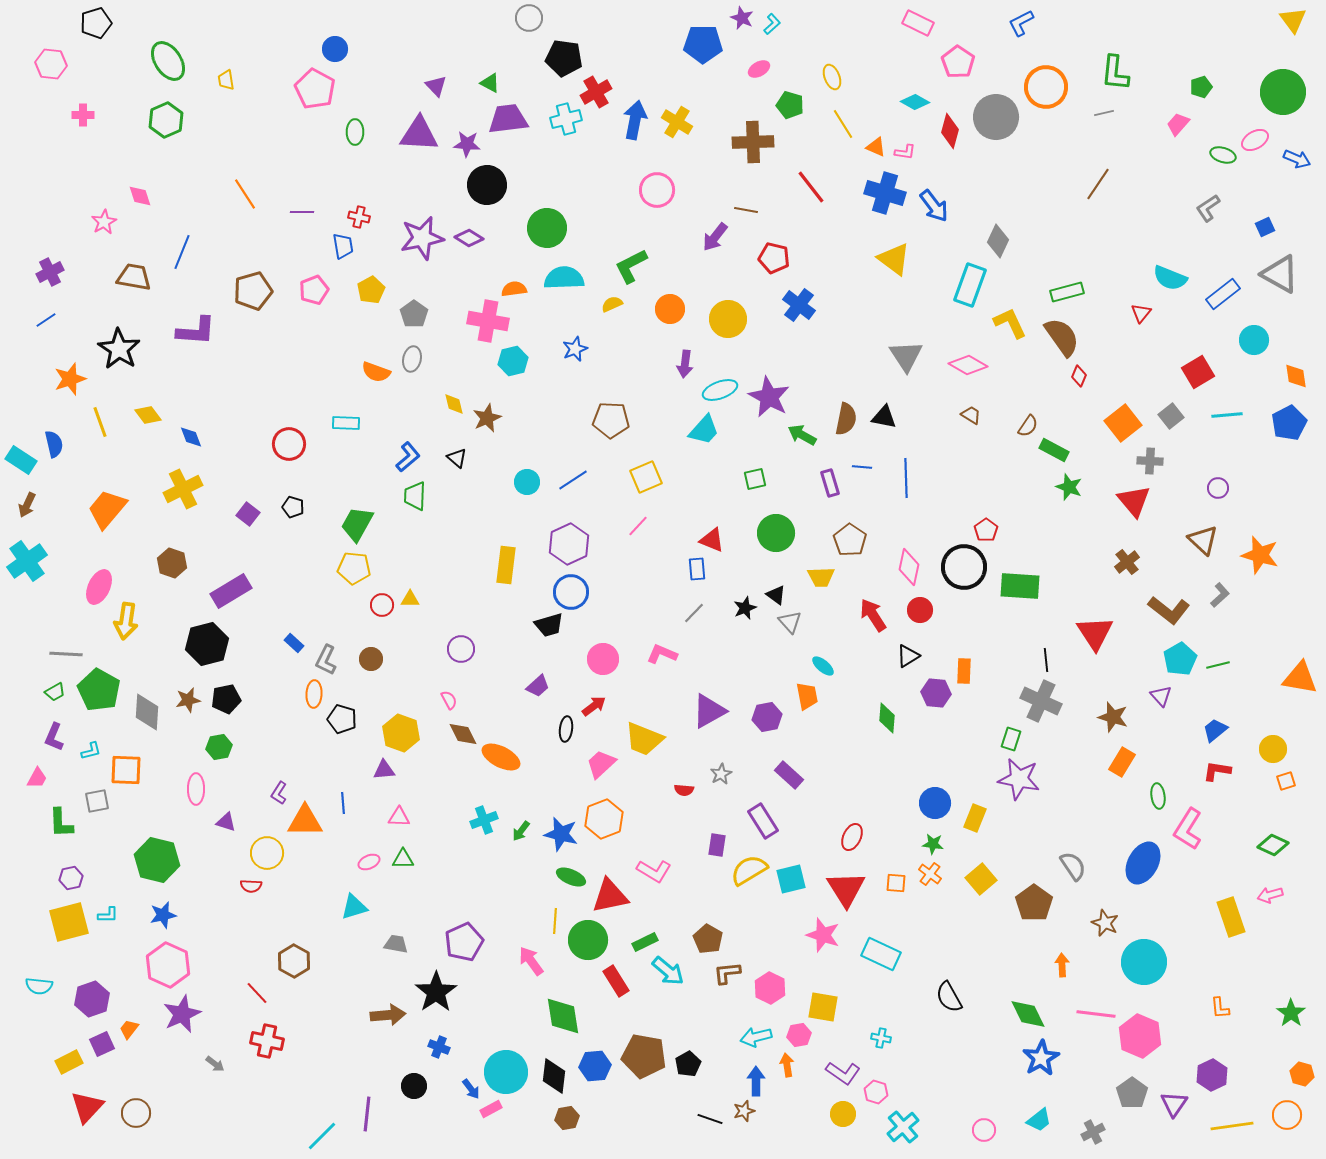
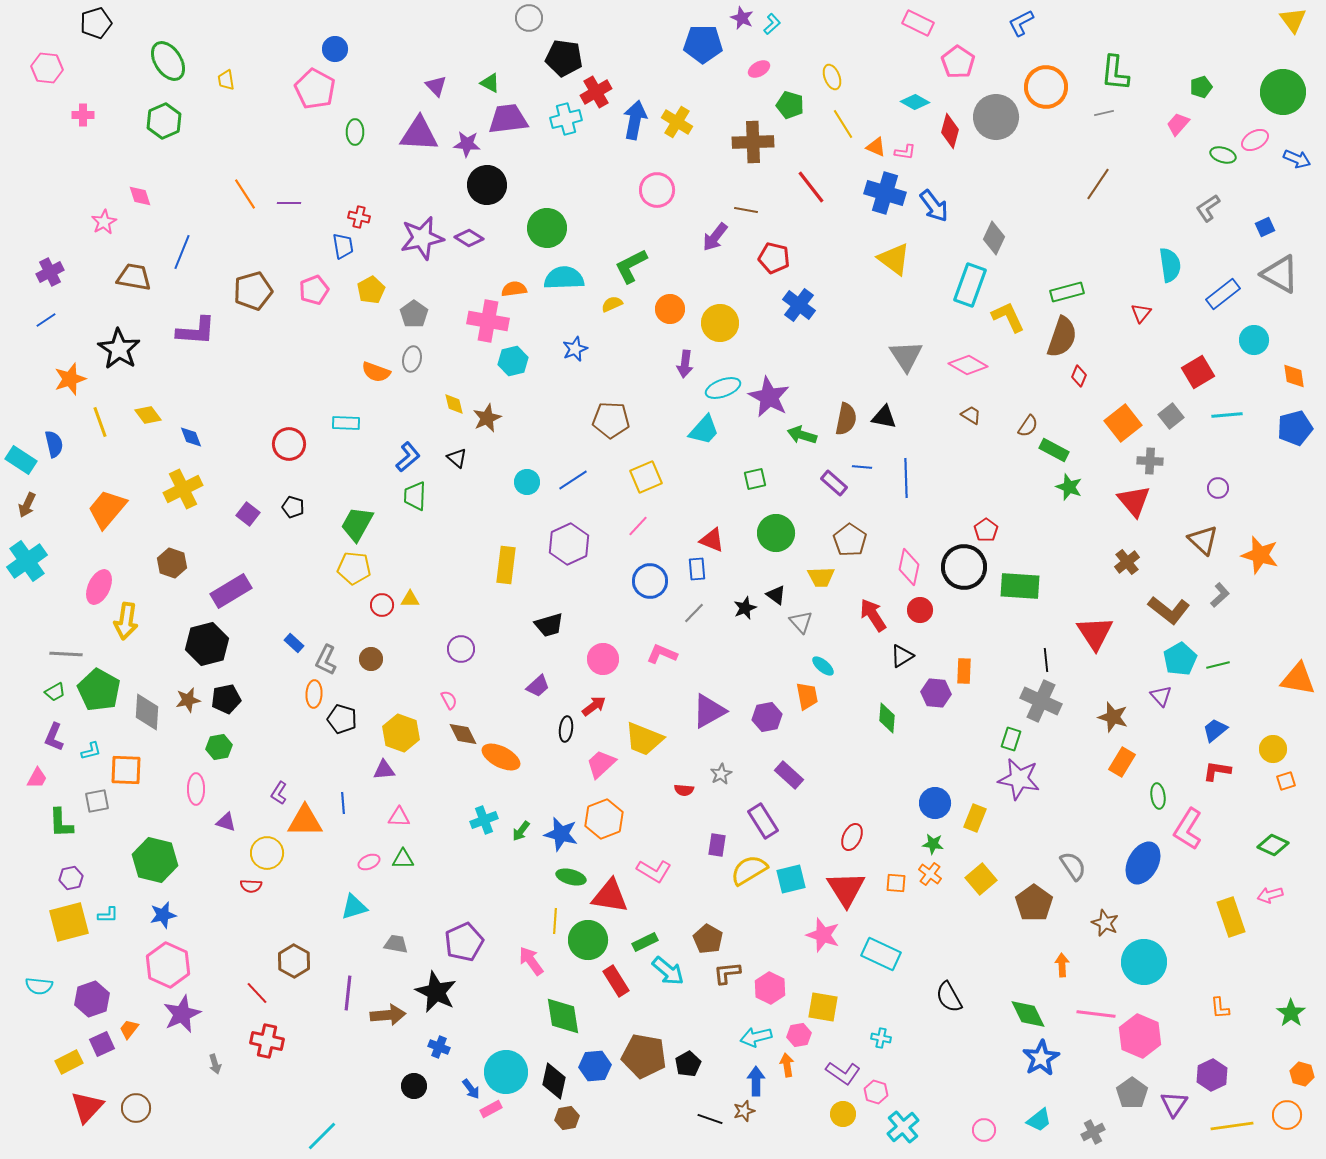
pink hexagon at (51, 64): moved 4 px left, 4 px down
green hexagon at (166, 120): moved 2 px left, 1 px down
purple line at (302, 212): moved 13 px left, 9 px up
gray diamond at (998, 241): moved 4 px left, 3 px up
cyan semicircle at (1170, 278): moved 13 px up; rotated 120 degrees counterclockwise
yellow circle at (728, 319): moved 8 px left, 4 px down
yellow L-shape at (1010, 323): moved 2 px left, 6 px up
brown semicircle at (1062, 337): rotated 54 degrees clockwise
orange diamond at (1296, 376): moved 2 px left
cyan ellipse at (720, 390): moved 3 px right, 2 px up
blue pentagon at (1289, 423): moved 6 px right, 5 px down; rotated 12 degrees clockwise
green arrow at (802, 435): rotated 12 degrees counterclockwise
purple rectangle at (830, 483): moved 4 px right; rotated 32 degrees counterclockwise
blue circle at (571, 592): moved 79 px right, 11 px up
gray triangle at (790, 622): moved 11 px right
black triangle at (908, 656): moved 6 px left
orange triangle at (1300, 678): moved 2 px left, 1 px down
green hexagon at (157, 860): moved 2 px left
green ellipse at (571, 877): rotated 8 degrees counterclockwise
red triangle at (610, 896): rotated 21 degrees clockwise
black star at (436, 992): rotated 12 degrees counterclockwise
gray arrow at (215, 1064): rotated 36 degrees clockwise
black diamond at (554, 1076): moved 5 px down; rotated 6 degrees clockwise
brown circle at (136, 1113): moved 5 px up
purple line at (367, 1114): moved 19 px left, 121 px up
